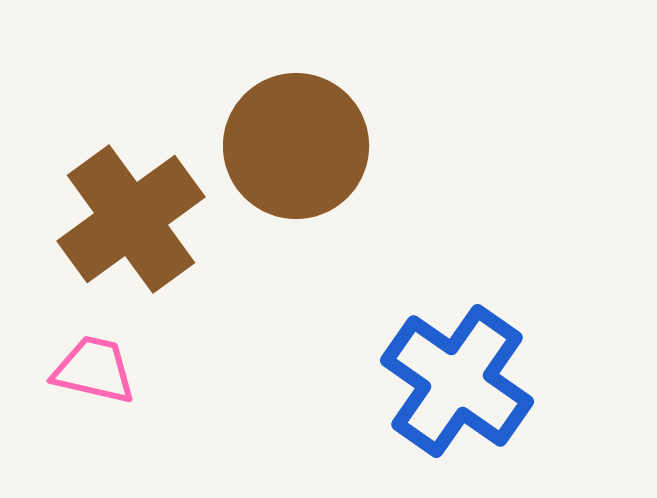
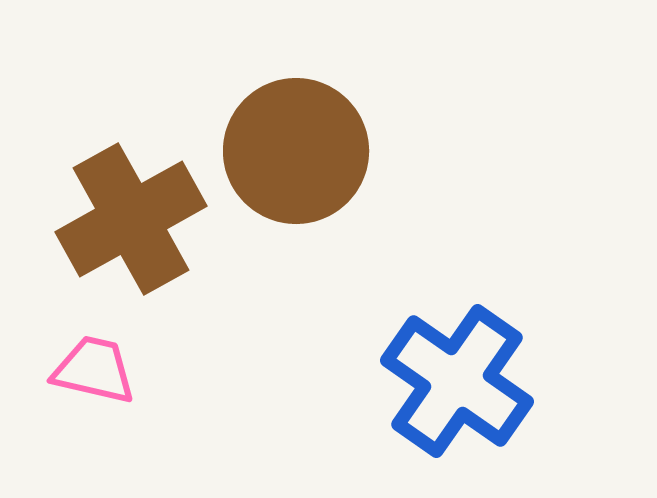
brown circle: moved 5 px down
brown cross: rotated 7 degrees clockwise
